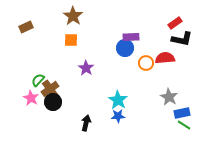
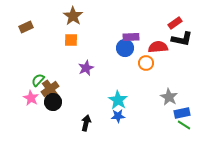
red semicircle: moved 7 px left, 11 px up
purple star: rotated 14 degrees clockwise
